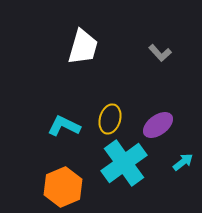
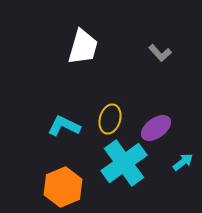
purple ellipse: moved 2 px left, 3 px down
